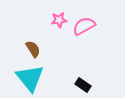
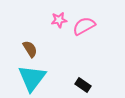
brown semicircle: moved 3 px left
cyan triangle: moved 2 px right; rotated 16 degrees clockwise
